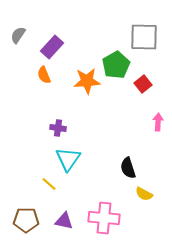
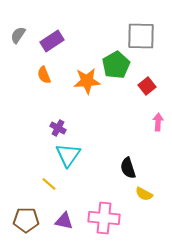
gray square: moved 3 px left, 1 px up
purple rectangle: moved 6 px up; rotated 15 degrees clockwise
red square: moved 4 px right, 2 px down
purple cross: rotated 21 degrees clockwise
cyan triangle: moved 4 px up
